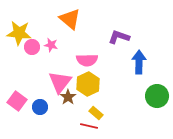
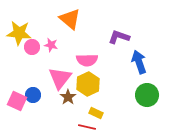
blue arrow: rotated 20 degrees counterclockwise
pink triangle: moved 4 px up
green circle: moved 10 px left, 1 px up
pink square: rotated 12 degrees counterclockwise
blue circle: moved 7 px left, 12 px up
yellow rectangle: rotated 16 degrees counterclockwise
red line: moved 2 px left, 1 px down
